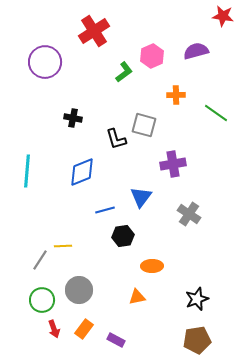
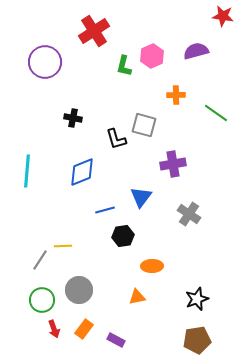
green L-shape: moved 6 px up; rotated 140 degrees clockwise
